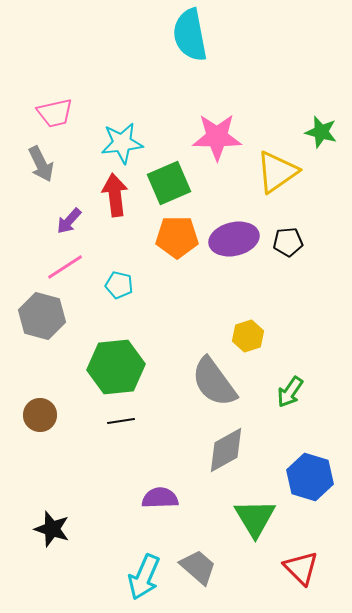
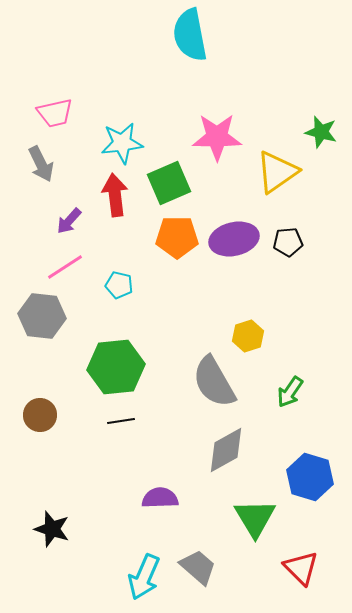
gray hexagon: rotated 9 degrees counterclockwise
gray semicircle: rotated 6 degrees clockwise
